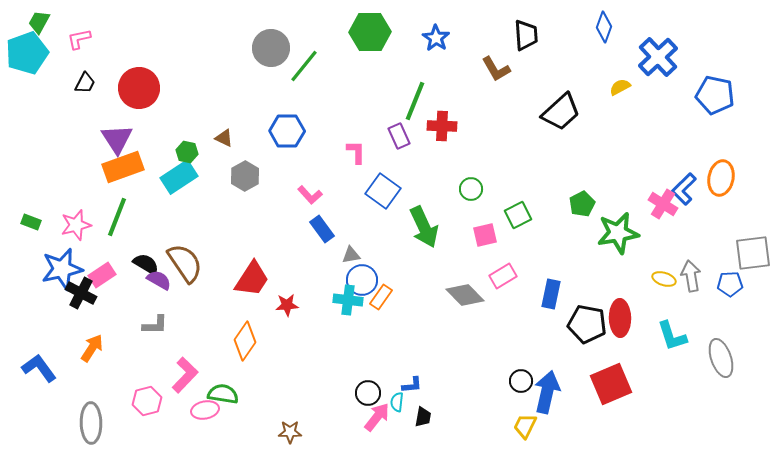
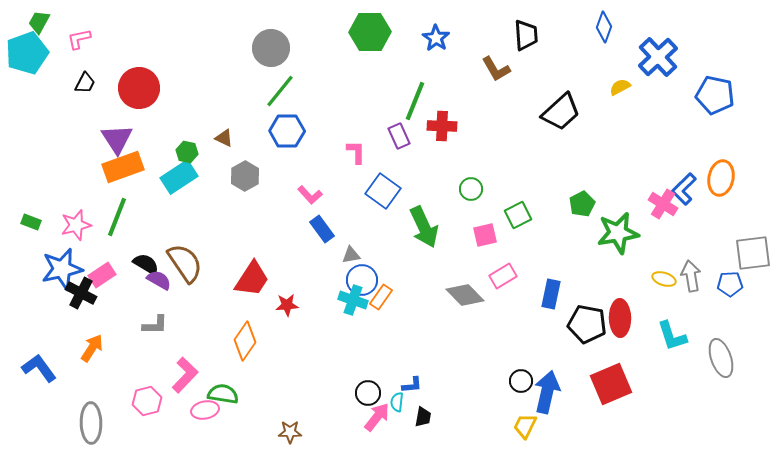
green line at (304, 66): moved 24 px left, 25 px down
cyan cross at (348, 300): moved 5 px right; rotated 12 degrees clockwise
